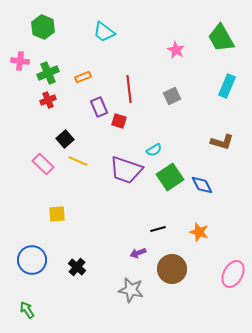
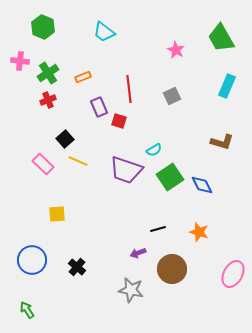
green cross: rotated 10 degrees counterclockwise
